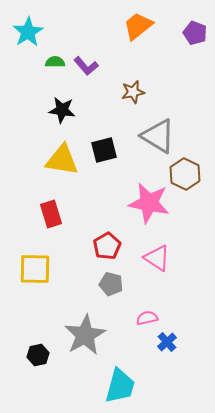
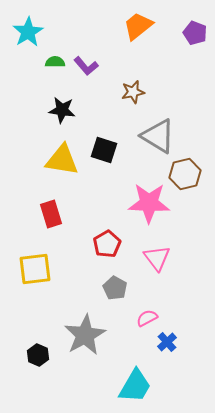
black square: rotated 32 degrees clockwise
brown hexagon: rotated 20 degrees clockwise
pink star: rotated 9 degrees counterclockwise
red pentagon: moved 2 px up
pink triangle: rotated 20 degrees clockwise
yellow square: rotated 8 degrees counterclockwise
gray pentagon: moved 4 px right, 4 px down; rotated 15 degrees clockwise
pink semicircle: rotated 15 degrees counterclockwise
black hexagon: rotated 25 degrees counterclockwise
cyan trapezoid: moved 15 px right; rotated 15 degrees clockwise
